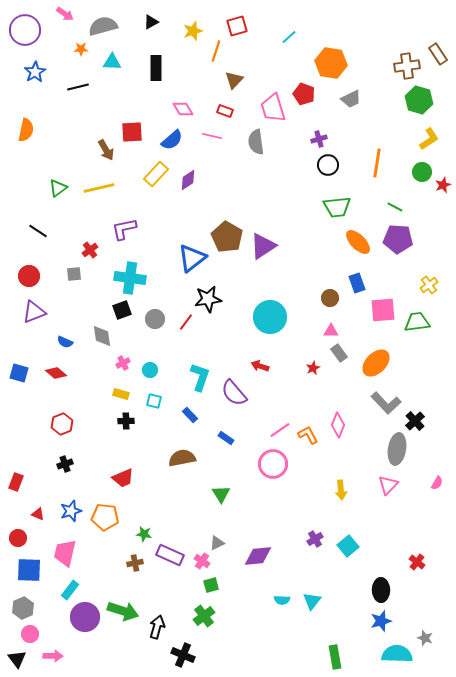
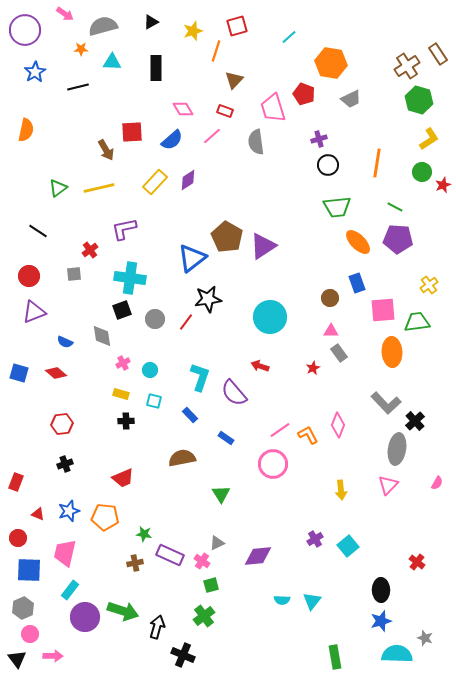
brown cross at (407, 66): rotated 25 degrees counterclockwise
pink line at (212, 136): rotated 54 degrees counterclockwise
yellow rectangle at (156, 174): moved 1 px left, 8 px down
orange ellipse at (376, 363): moved 16 px right, 11 px up; rotated 48 degrees counterclockwise
red hexagon at (62, 424): rotated 15 degrees clockwise
blue star at (71, 511): moved 2 px left
